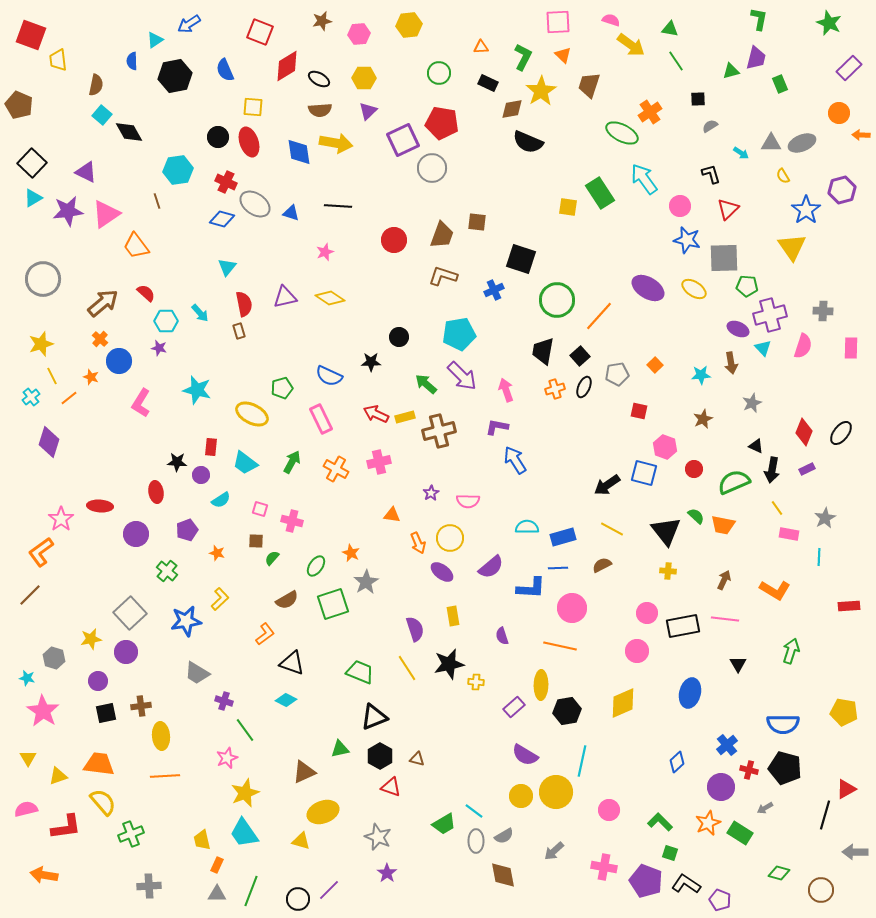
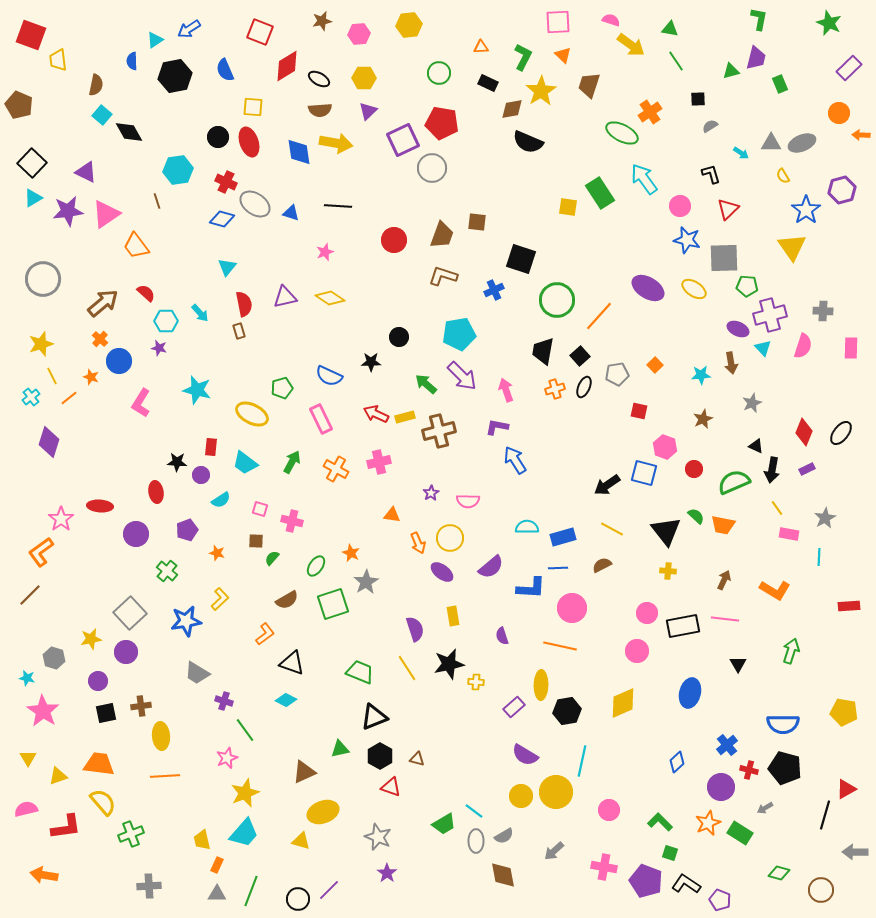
blue arrow at (189, 24): moved 5 px down
cyan trapezoid at (244, 833): rotated 104 degrees counterclockwise
